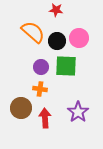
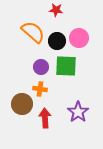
brown circle: moved 1 px right, 4 px up
